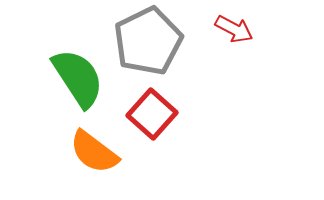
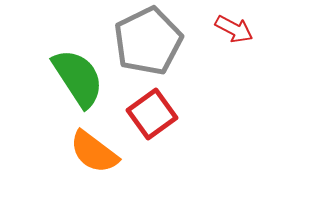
red square: rotated 12 degrees clockwise
